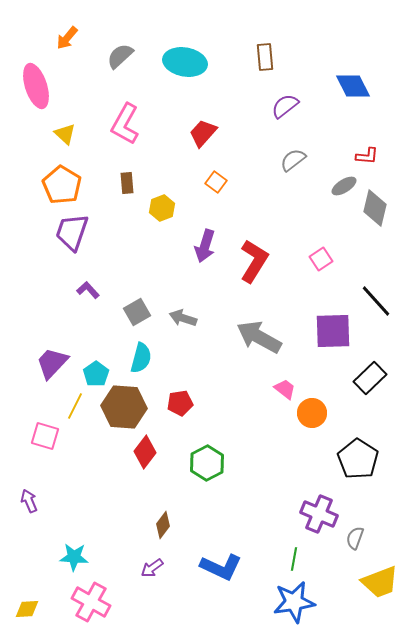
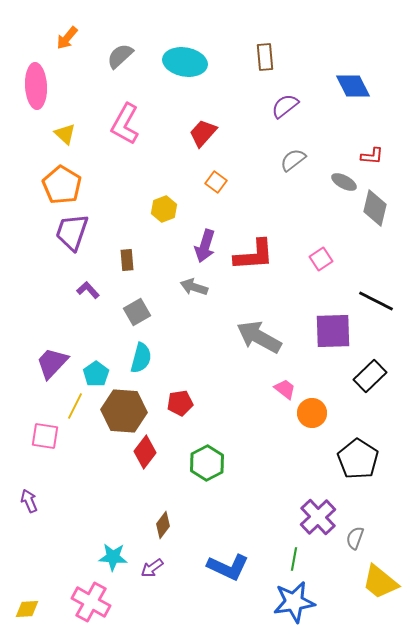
pink ellipse at (36, 86): rotated 15 degrees clockwise
red L-shape at (367, 156): moved 5 px right
brown rectangle at (127, 183): moved 77 px down
gray ellipse at (344, 186): moved 4 px up; rotated 60 degrees clockwise
yellow hexagon at (162, 208): moved 2 px right, 1 px down
red L-shape at (254, 261): moved 6 px up; rotated 54 degrees clockwise
black line at (376, 301): rotated 21 degrees counterclockwise
gray arrow at (183, 318): moved 11 px right, 31 px up
black rectangle at (370, 378): moved 2 px up
brown hexagon at (124, 407): moved 4 px down
pink square at (45, 436): rotated 8 degrees counterclockwise
purple cross at (319, 514): moved 1 px left, 3 px down; rotated 24 degrees clockwise
cyan star at (74, 557): moved 39 px right
blue L-shape at (221, 567): moved 7 px right
yellow trapezoid at (380, 582): rotated 60 degrees clockwise
